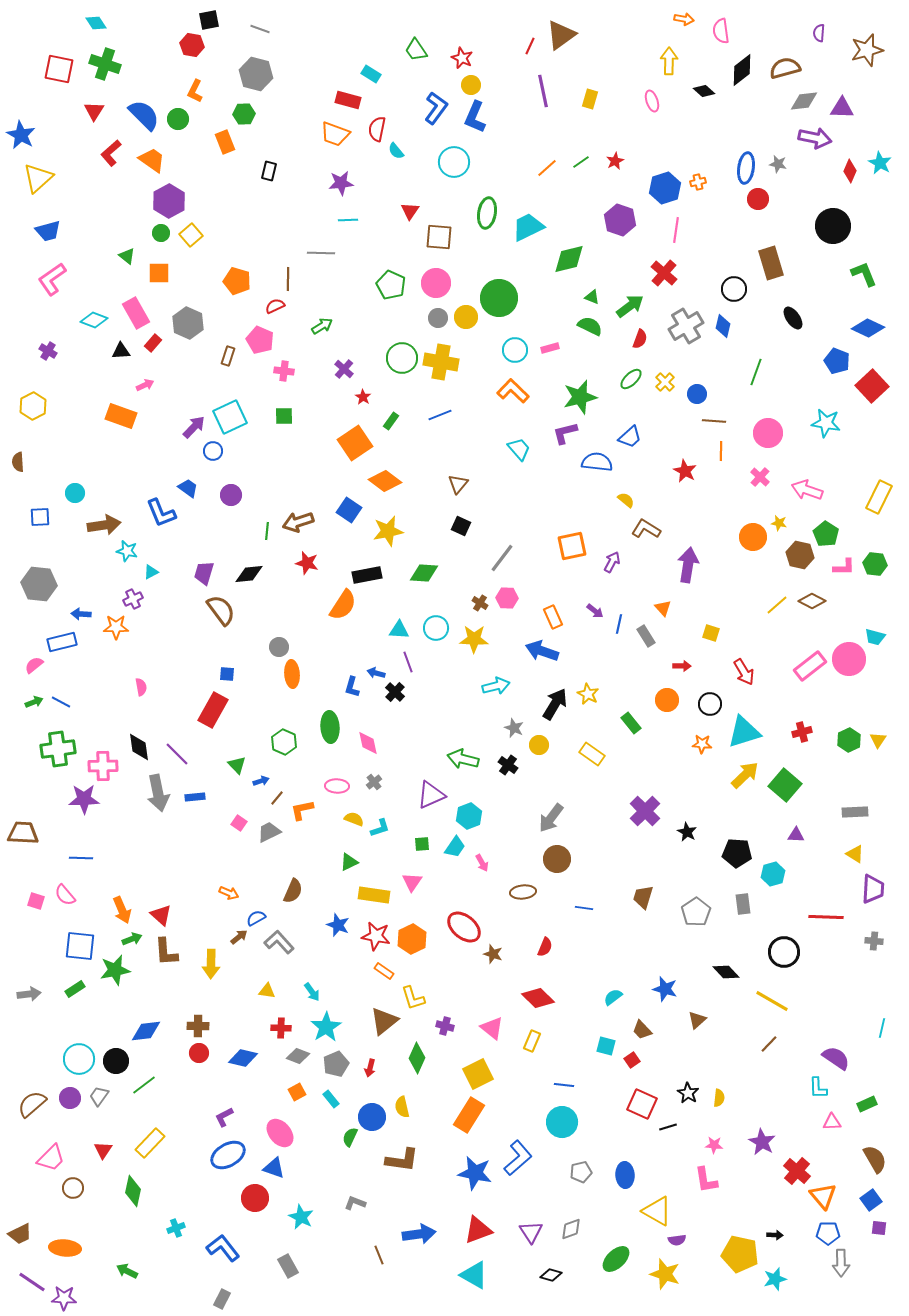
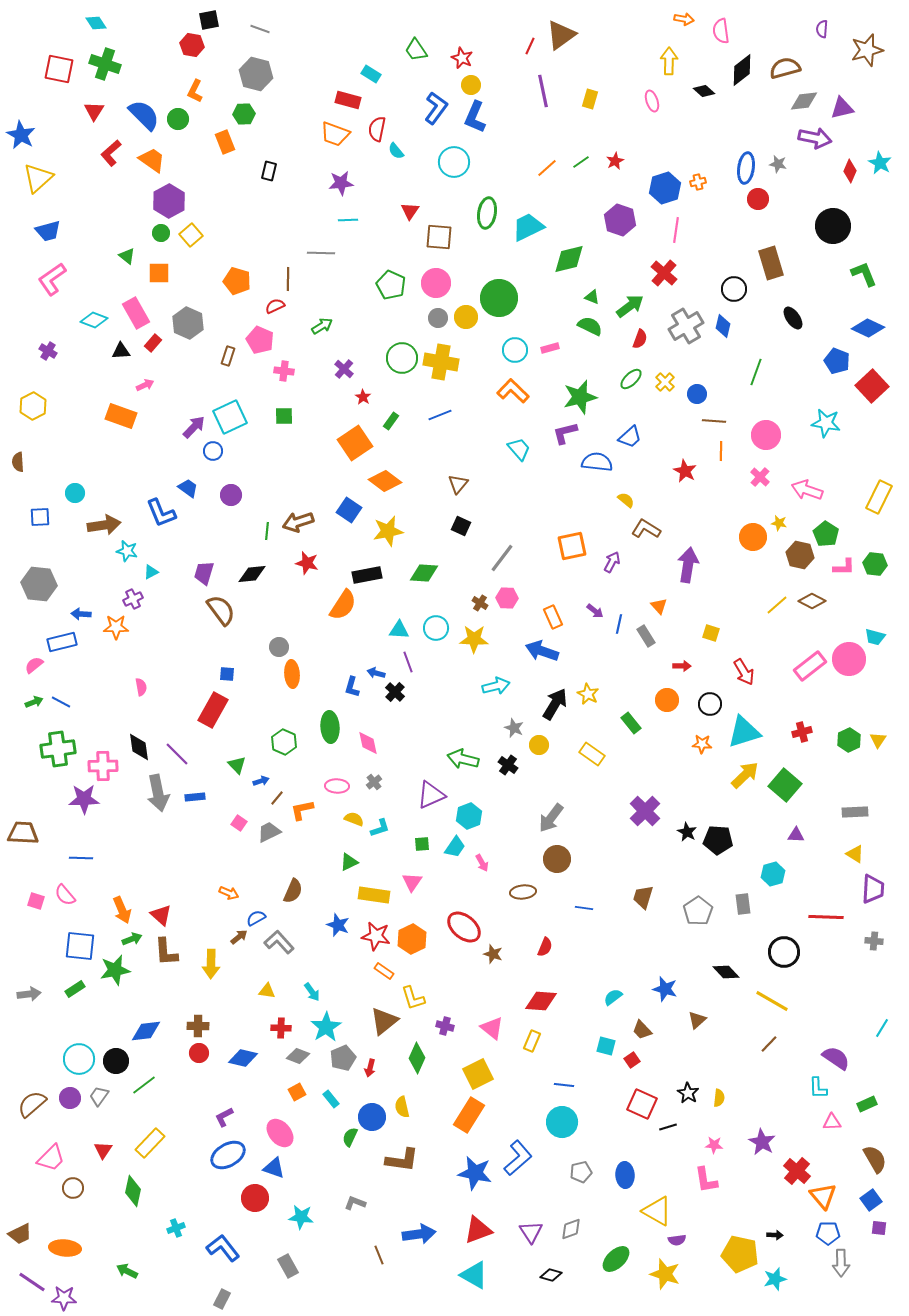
purple semicircle at (819, 33): moved 3 px right, 4 px up
purple triangle at (842, 108): rotated 15 degrees counterclockwise
pink circle at (768, 433): moved 2 px left, 2 px down
black diamond at (249, 574): moved 3 px right
orange triangle at (663, 608): moved 4 px left, 2 px up
black pentagon at (737, 853): moved 19 px left, 13 px up
gray pentagon at (696, 912): moved 2 px right, 1 px up
red diamond at (538, 998): moved 3 px right, 3 px down; rotated 40 degrees counterclockwise
cyan line at (882, 1028): rotated 18 degrees clockwise
gray pentagon at (336, 1064): moved 7 px right, 6 px up
cyan star at (301, 1217): rotated 20 degrees counterclockwise
